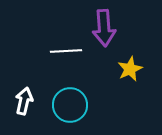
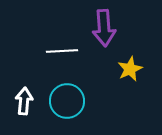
white line: moved 4 px left
white arrow: rotated 8 degrees counterclockwise
cyan circle: moved 3 px left, 4 px up
